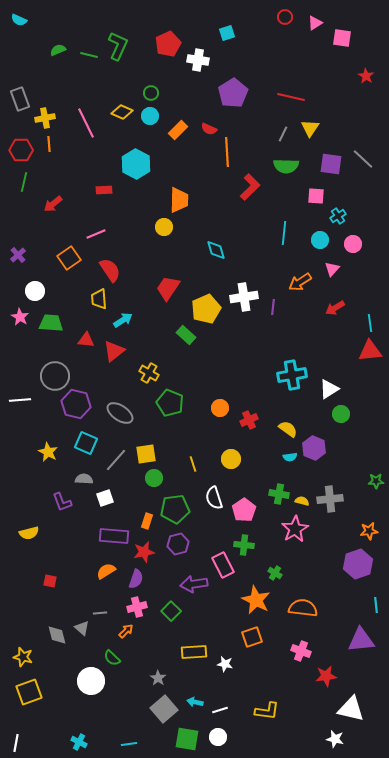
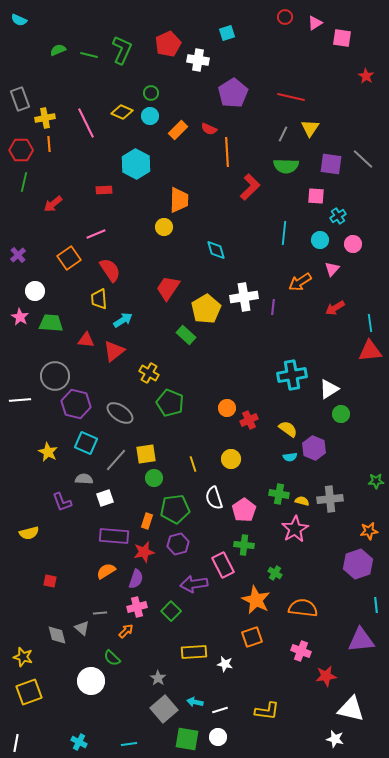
green L-shape at (118, 46): moved 4 px right, 4 px down
yellow pentagon at (206, 309): rotated 8 degrees counterclockwise
orange circle at (220, 408): moved 7 px right
